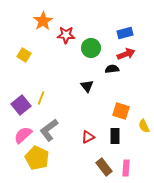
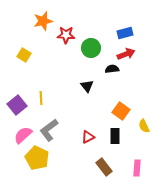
orange star: rotated 18 degrees clockwise
yellow line: rotated 24 degrees counterclockwise
purple square: moved 4 px left
orange square: rotated 18 degrees clockwise
pink rectangle: moved 11 px right
